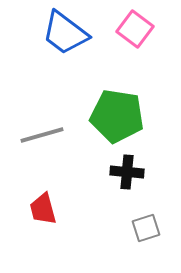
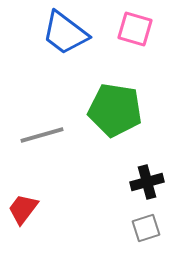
pink square: rotated 21 degrees counterclockwise
green pentagon: moved 2 px left, 6 px up
black cross: moved 20 px right, 10 px down; rotated 20 degrees counterclockwise
red trapezoid: moved 20 px left; rotated 52 degrees clockwise
